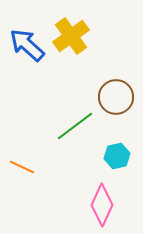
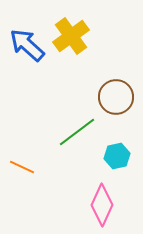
green line: moved 2 px right, 6 px down
